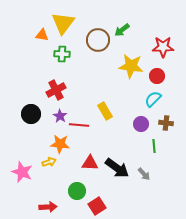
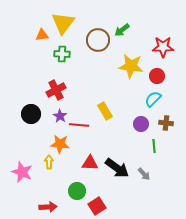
orange triangle: rotated 16 degrees counterclockwise
yellow arrow: rotated 72 degrees counterclockwise
